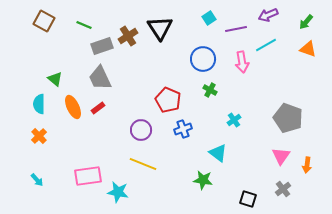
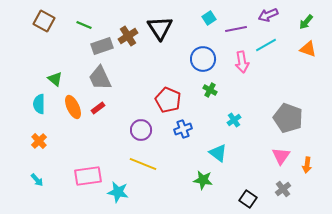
orange cross: moved 5 px down
black square: rotated 18 degrees clockwise
